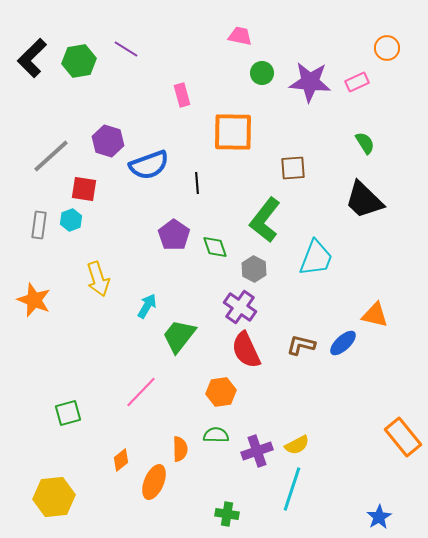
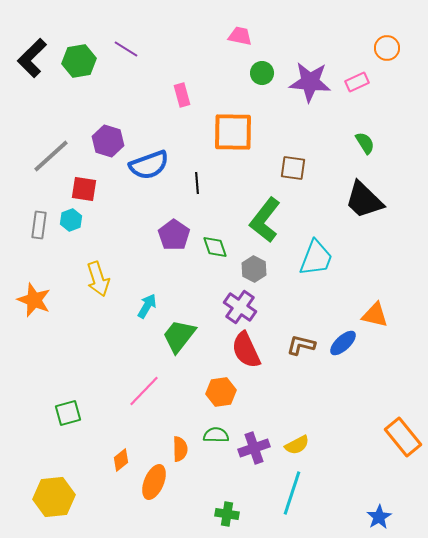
brown square at (293, 168): rotated 12 degrees clockwise
pink line at (141, 392): moved 3 px right, 1 px up
purple cross at (257, 451): moved 3 px left, 3 px up
cyan line at (292, 489): moved 4 px down
